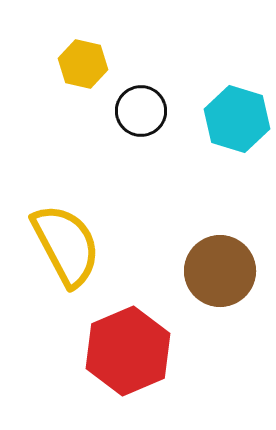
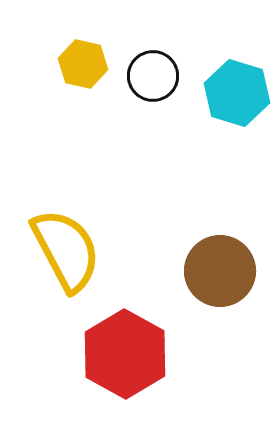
black circle: moved 12 px right, 35 px up
cyan hexagon: moved 26 px up
yellow semicircle: moved 5 px down
red hexagon: moved 3 px left, 3 px down; rotated 8 degrees counterclockwise
